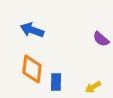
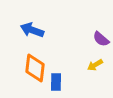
orange diamond: moved 3 px right, 1 px up
yellow arrow: moved 2 px right, 22 px up
